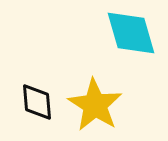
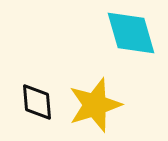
yellow star: rotated 22 degrees clockwise
